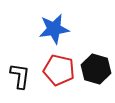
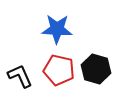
blue star: moved 3 px right; rotated 12 degrees clockwise
black L-shape: rotated 32 degrees counterclockwise
